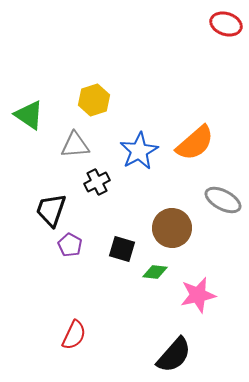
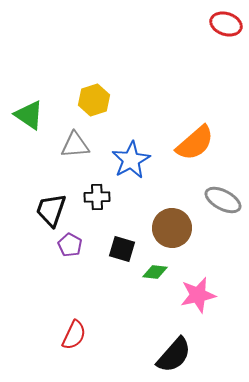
blue star: moved 8 px left, 9 px down
black cross: moved 15 px down; rotated 25 degrees clockwise
